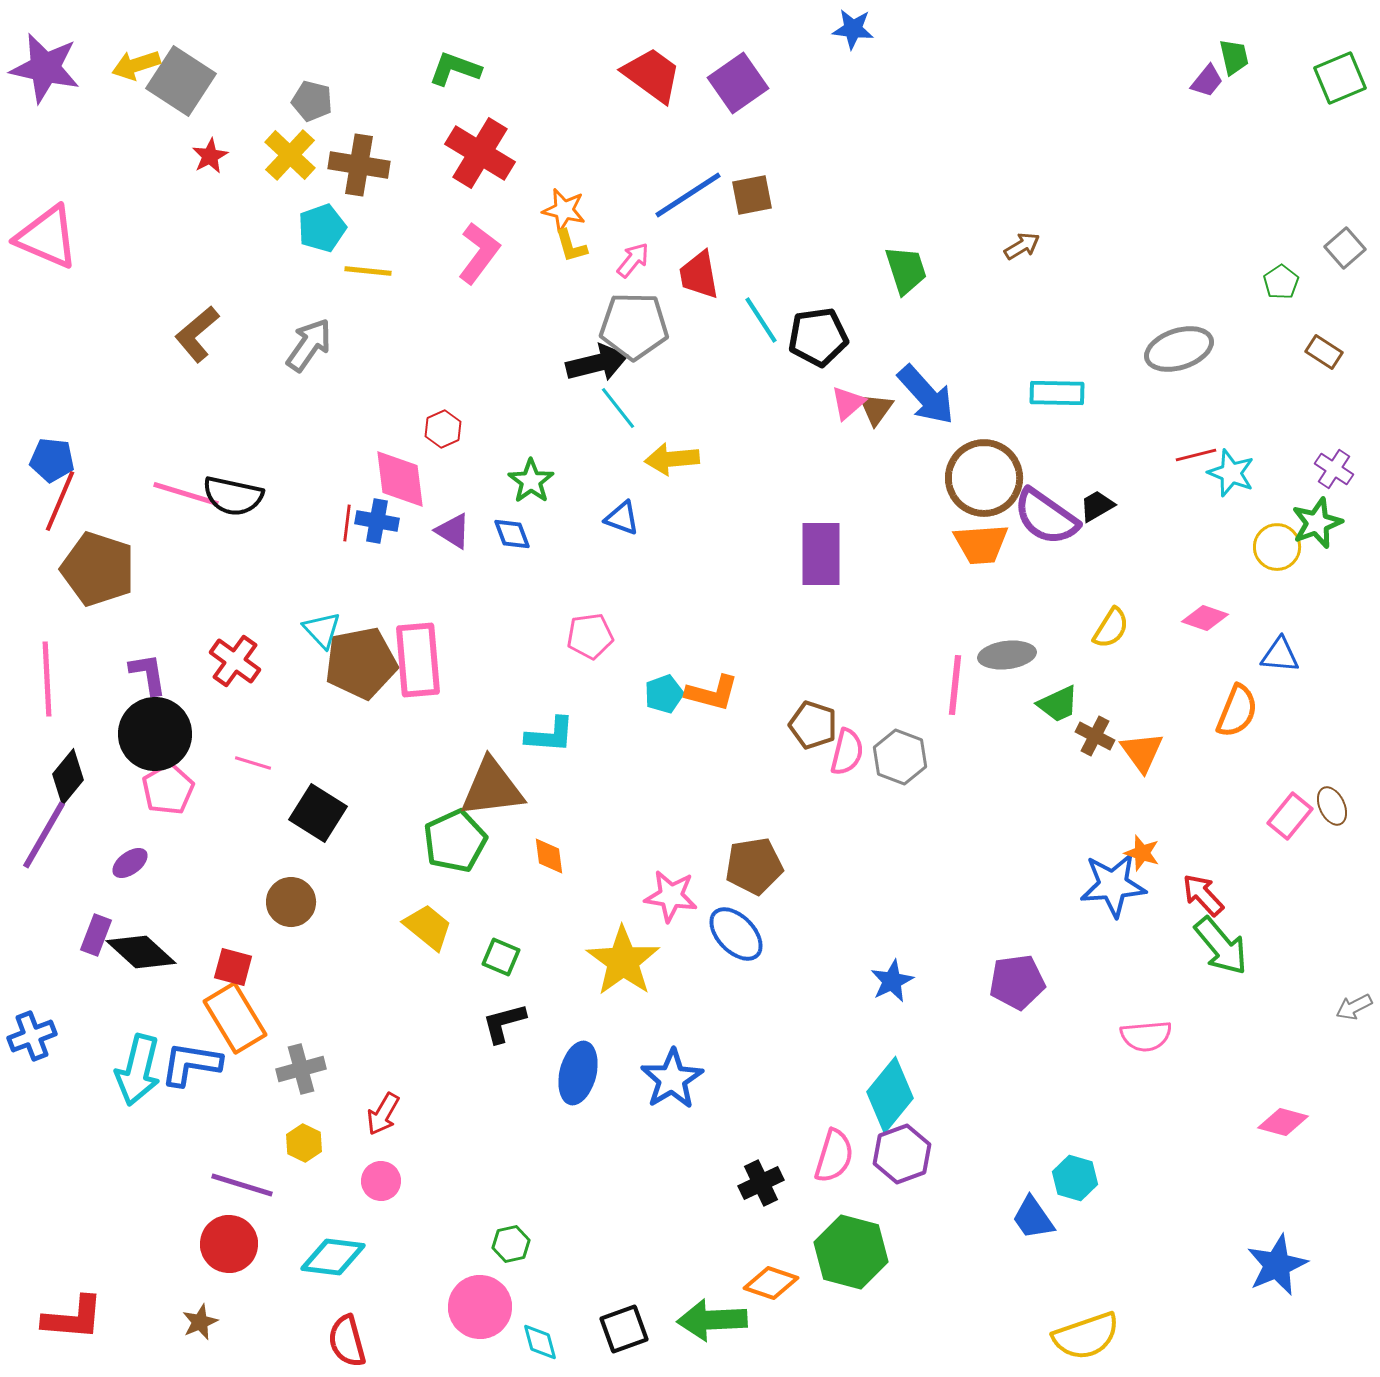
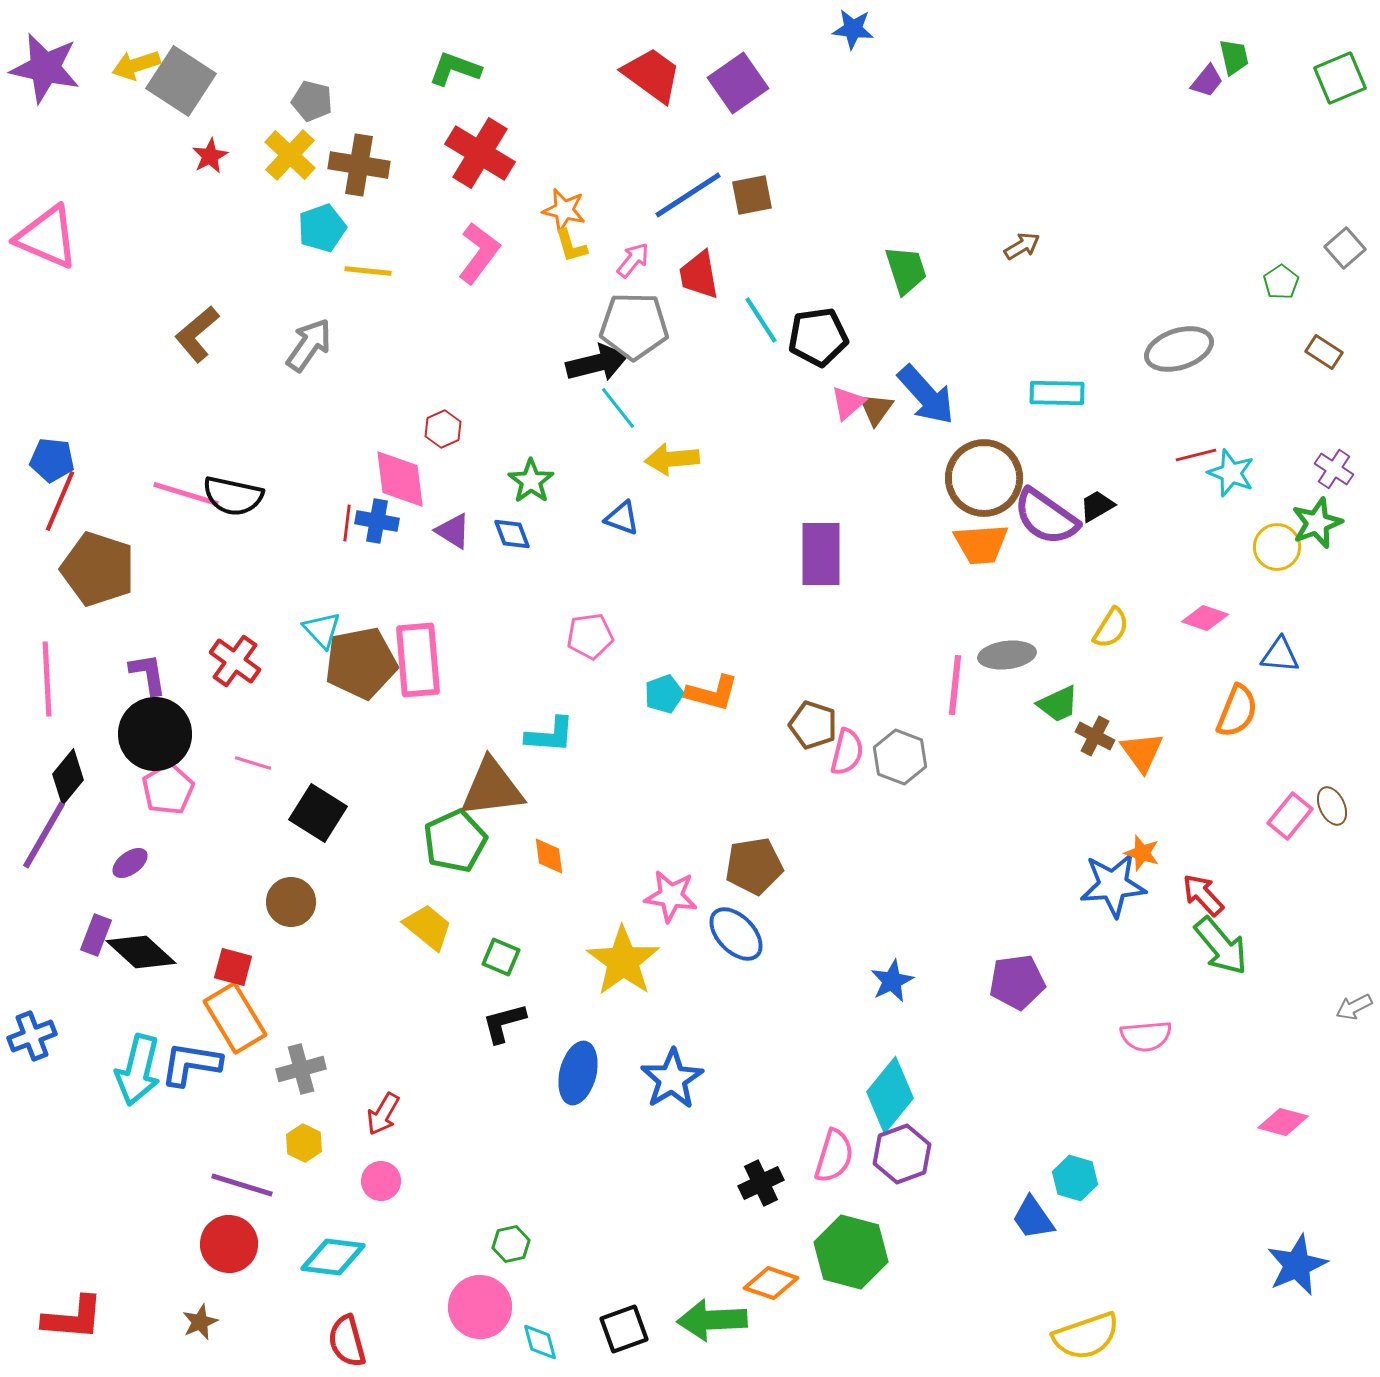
blue star at (1277, 1265): moved 20 px right
